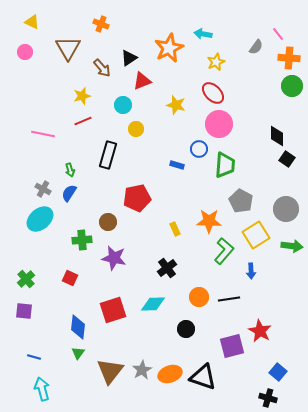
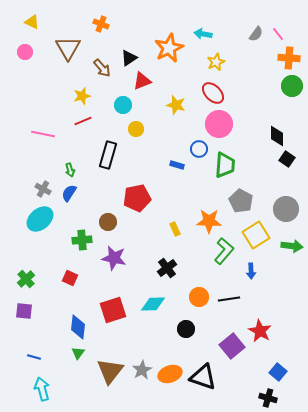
gray semicircle at (256, 47): moved 13 px up
purple square at (232, 346): rotated 25 degrees counterclockwise
